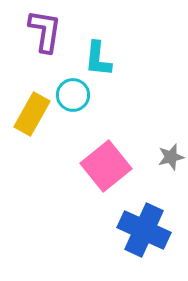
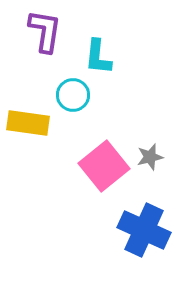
cyan L-shape: moved 2 px up
yellow rectangle: moved 4 px left, 9 px down; rotated 69 degrees clockwise
gray star: moved 21 px left
pink square: moved 2 px left
